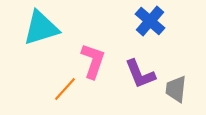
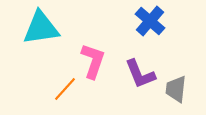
cyan triangle: rotated 9 degrees clockwise
